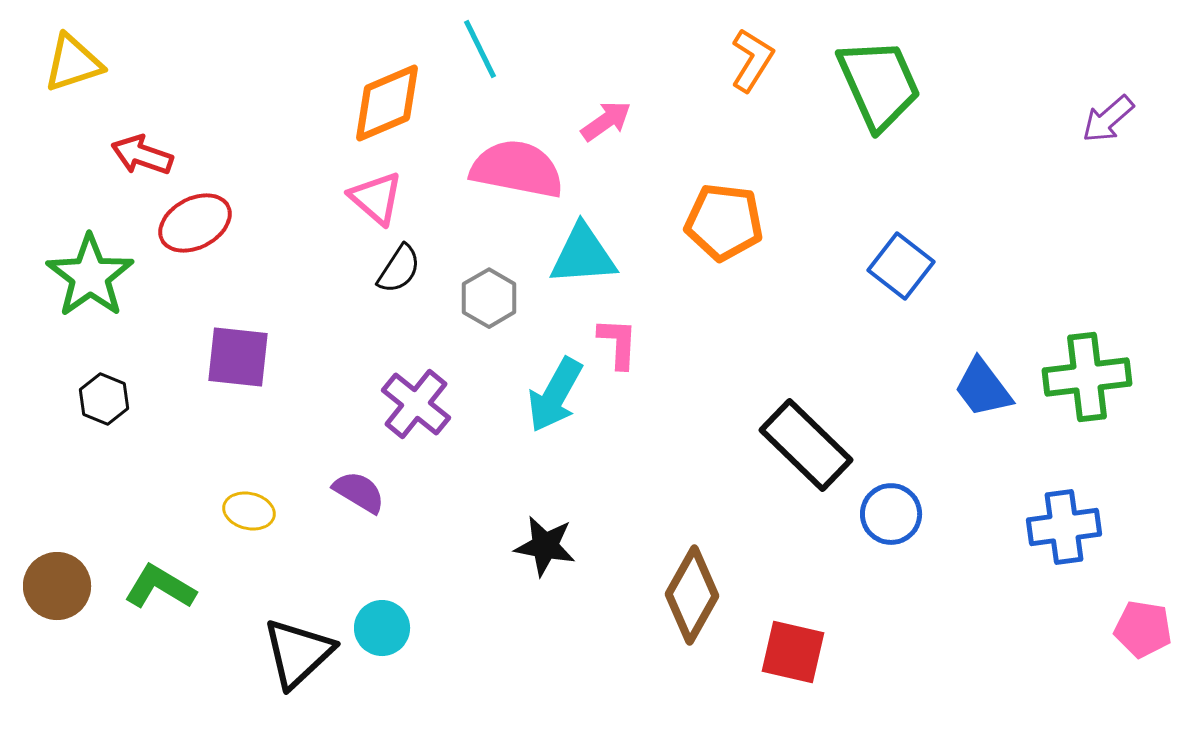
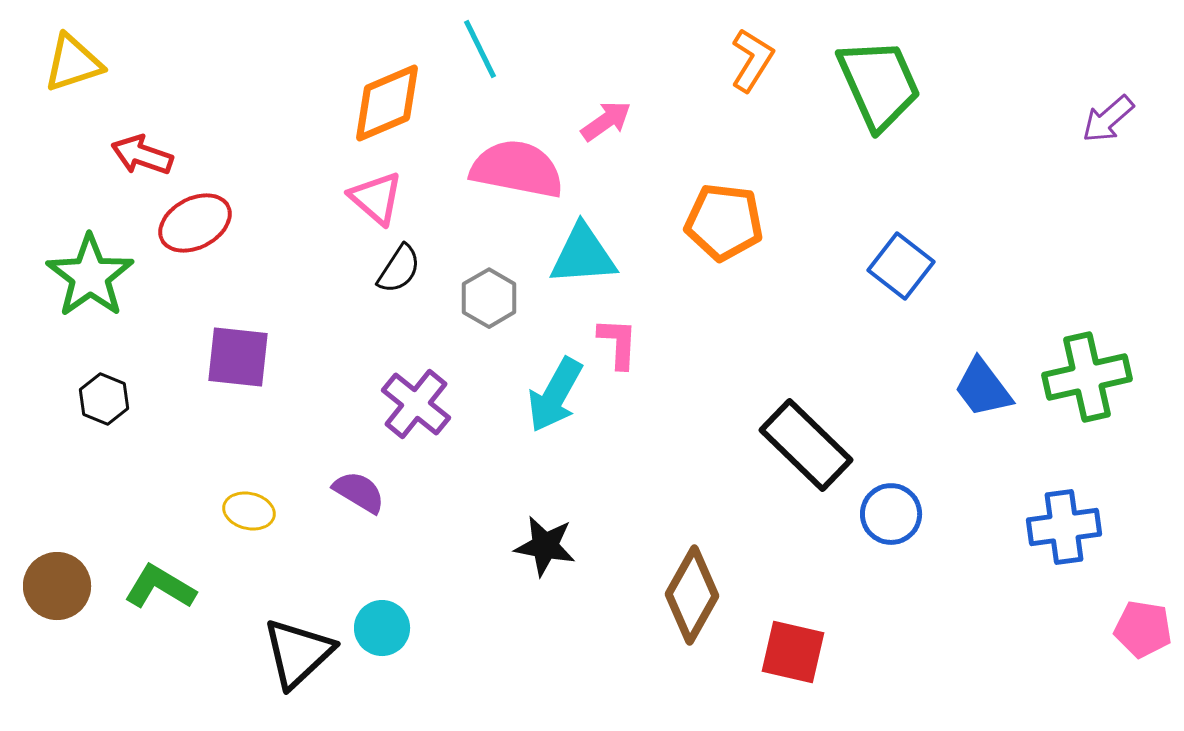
green cross: rotated 6 degrees counterclockwise
